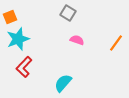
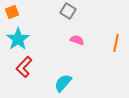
gray square: moved 2 px up
orange square: moved 2 px right, 5 px up
cyan star: rotated 15 degrees counterclockwise
orange line: rotated 24 degrees counterclockwise
